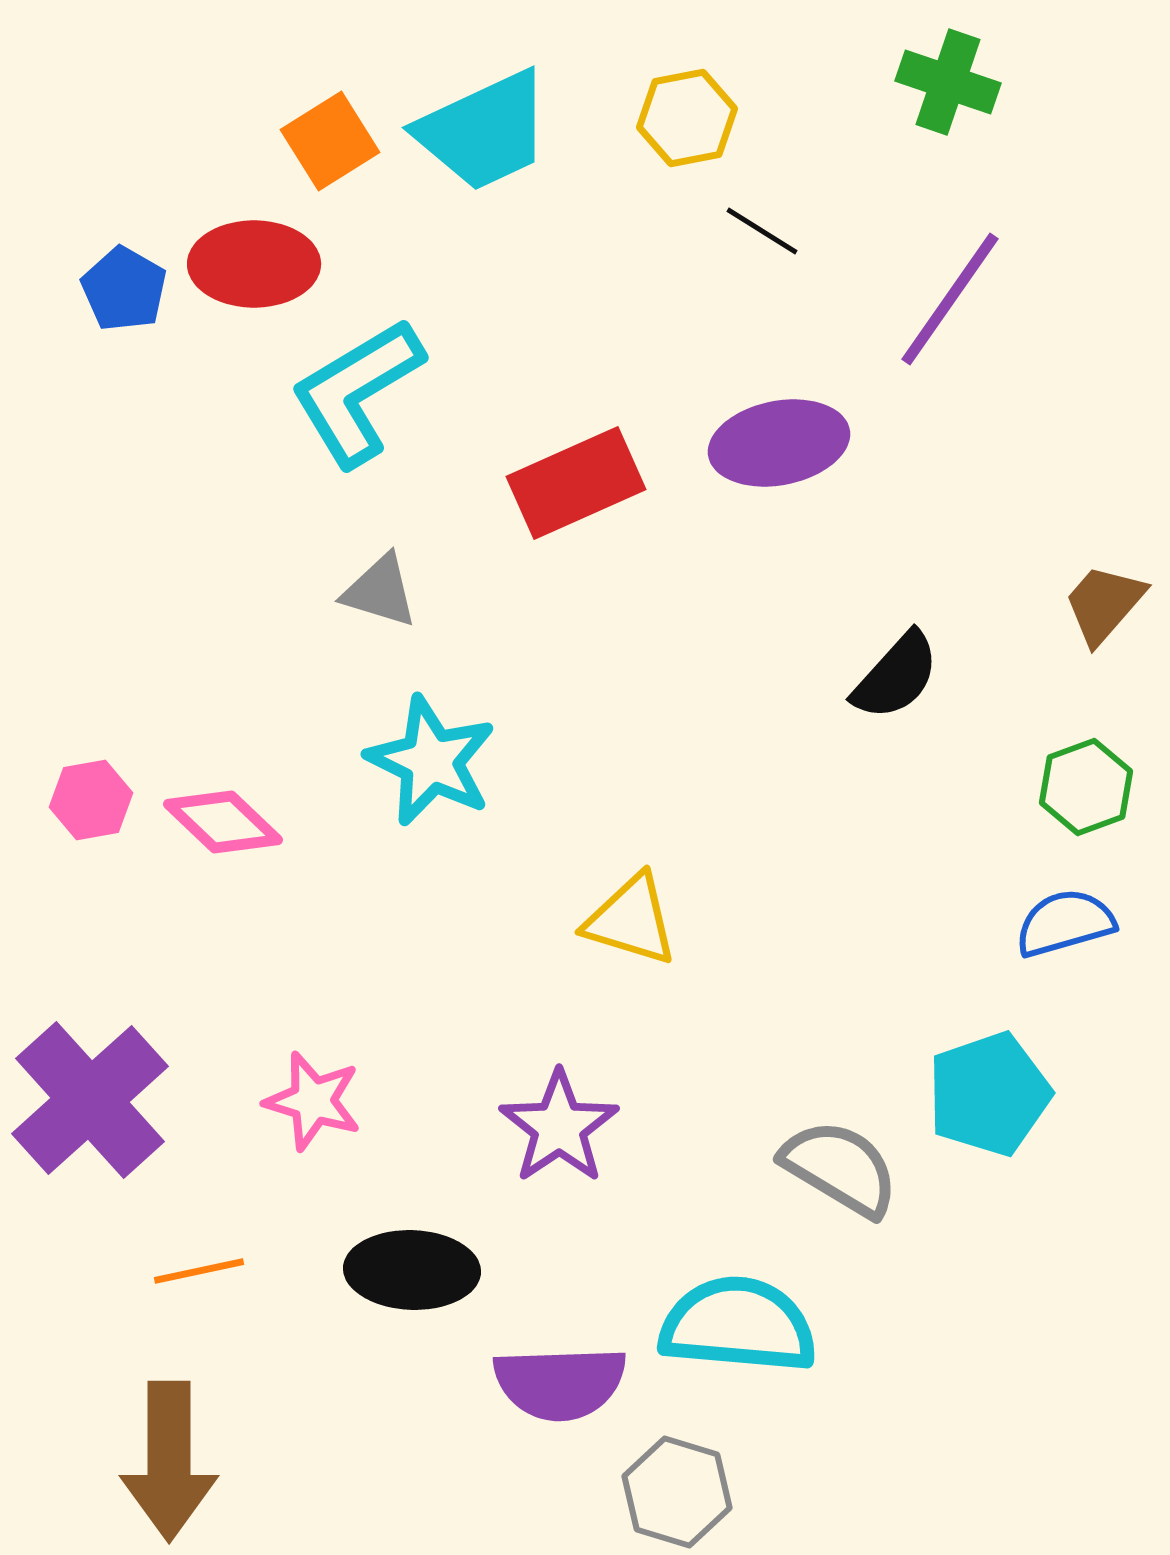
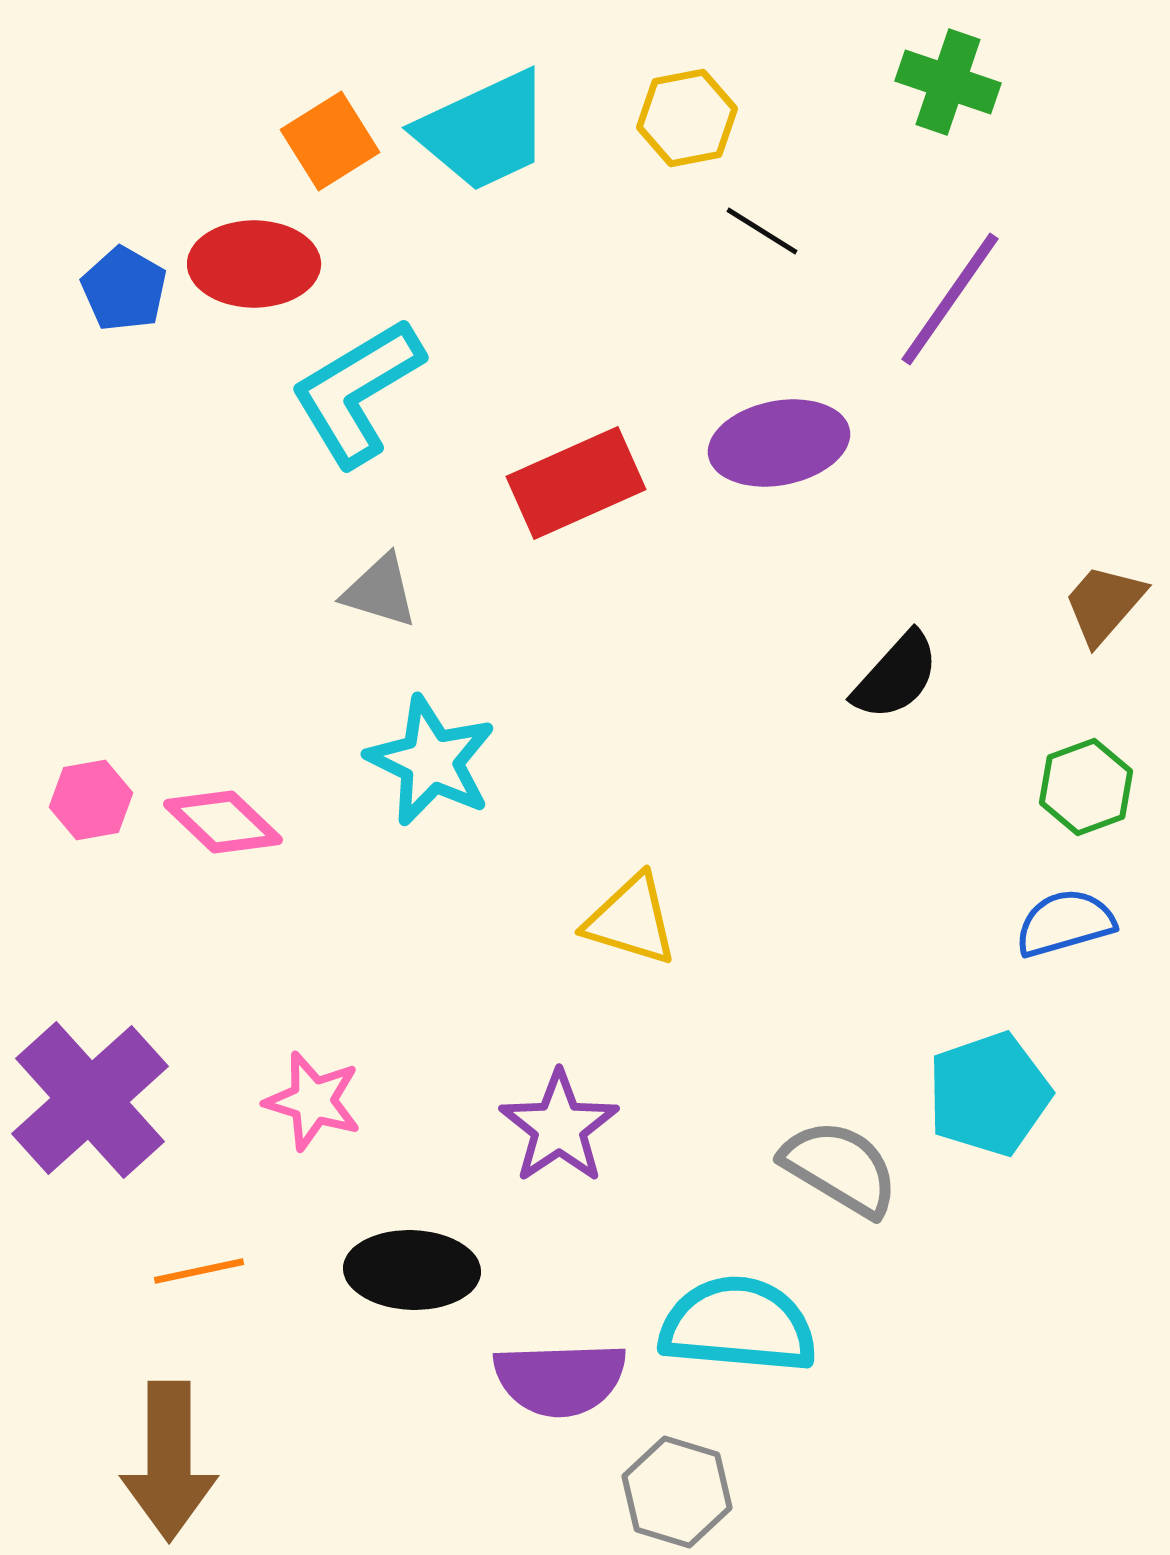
purple semicircle: moved 4 px up
